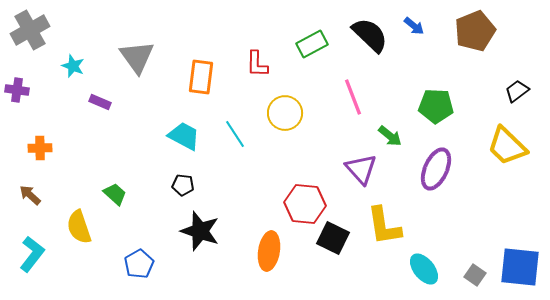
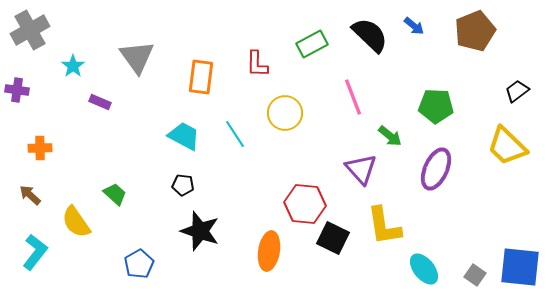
cyan star: rotated 15 degrees clockwise
yellow semicircle: moved 3 px left, 5 px up; rotated 16 degrees counterclockwise
cyan L-shape: moved 3 px right, 2 px up
